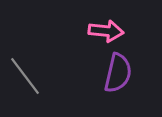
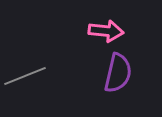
gray line: rotated 75 degrees counterclockwise
